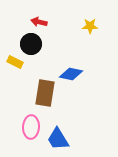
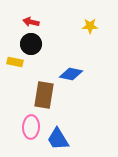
red arrow: moved 8 px left
yellow rectangle: rotated 14 degrees counterclockwise
brown rectangle: moved 1 px left, 2 px down
